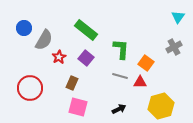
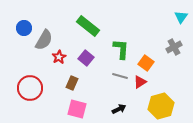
cyan triangle: moved 3 px right
green rectangle: moved 2 px right, 4 px up
red triangle: rotated 32 degrees counterclockwise
pink square: moved 1 px left, 2 px down
